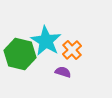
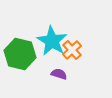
cyan star: moved 6 px right
purple semicircle: moved 4 px left, 2 px down
